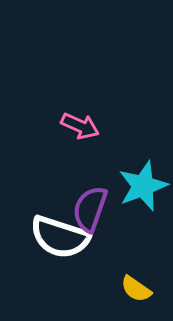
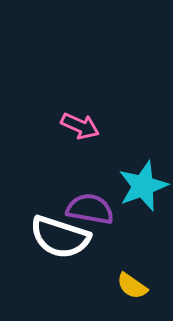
purple semicircle: rotated 81 degrees clockwise
yellow semicircle: moved 4 px left, 3 px up
